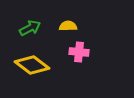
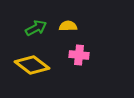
green arrow: moved 6 px right
pink cross: moved 3 px down
